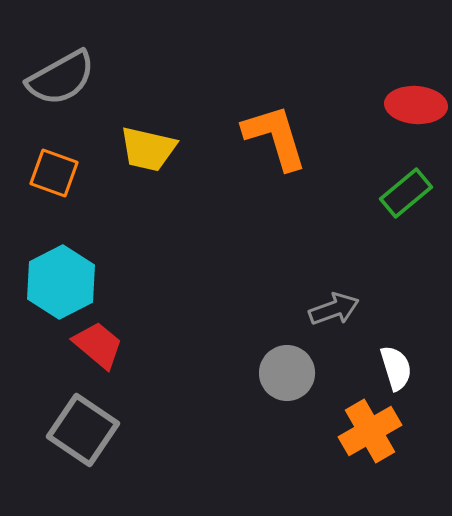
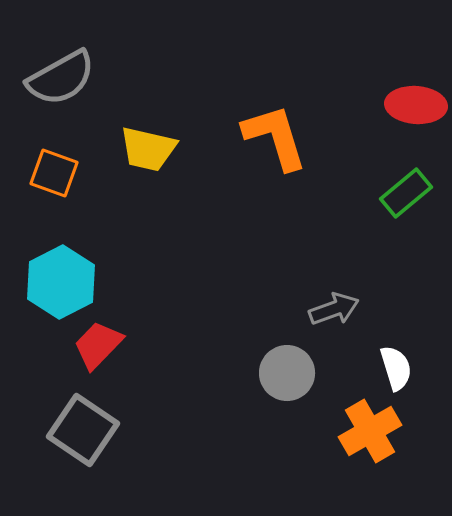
red trapezoid: rotated 86 degrees counterclockwise
